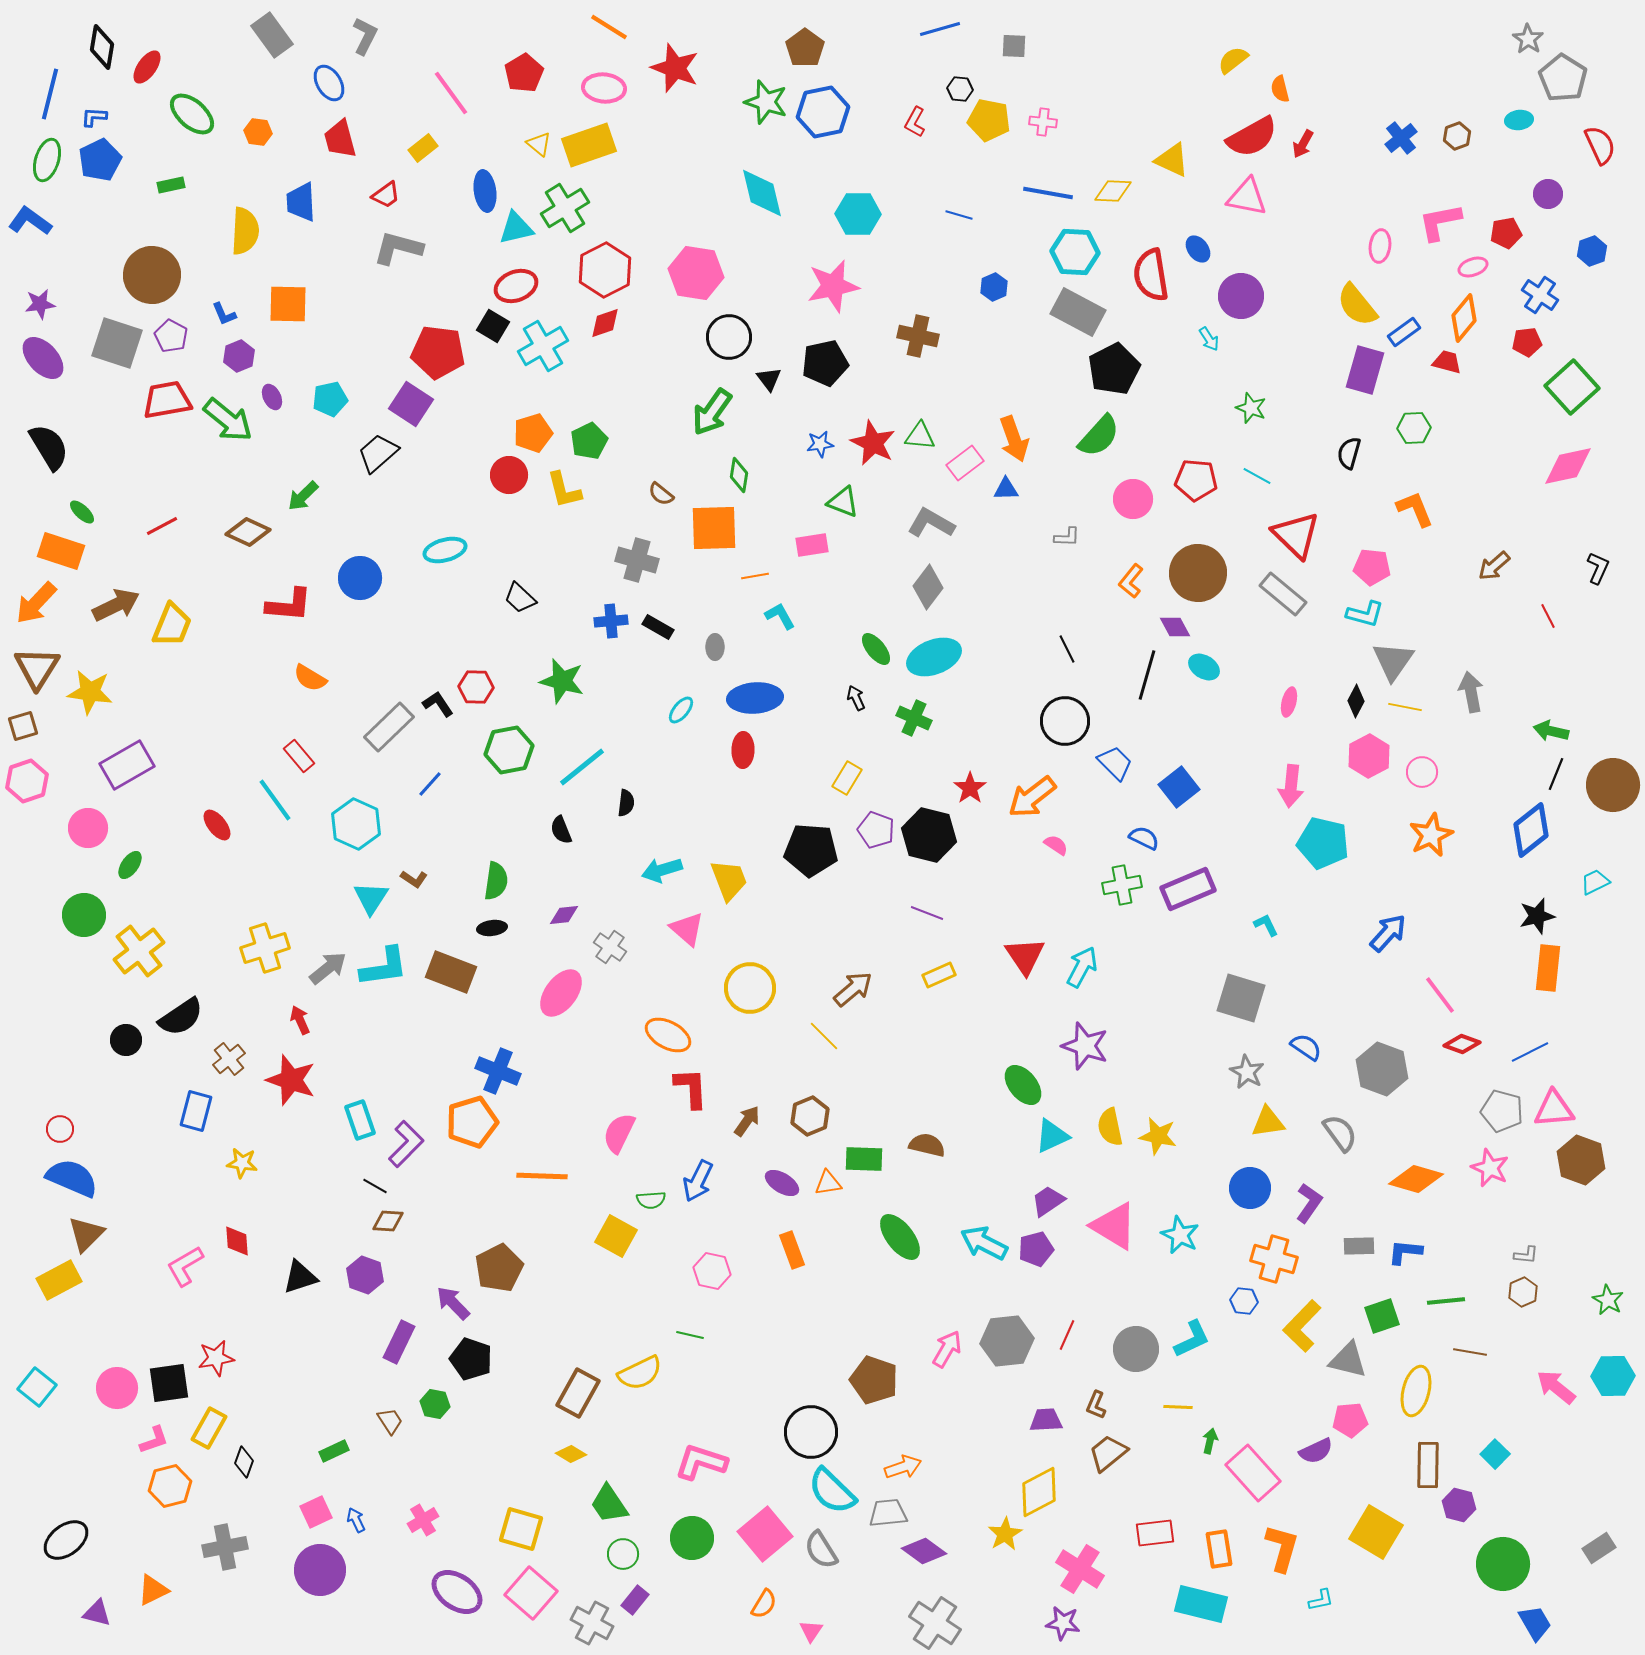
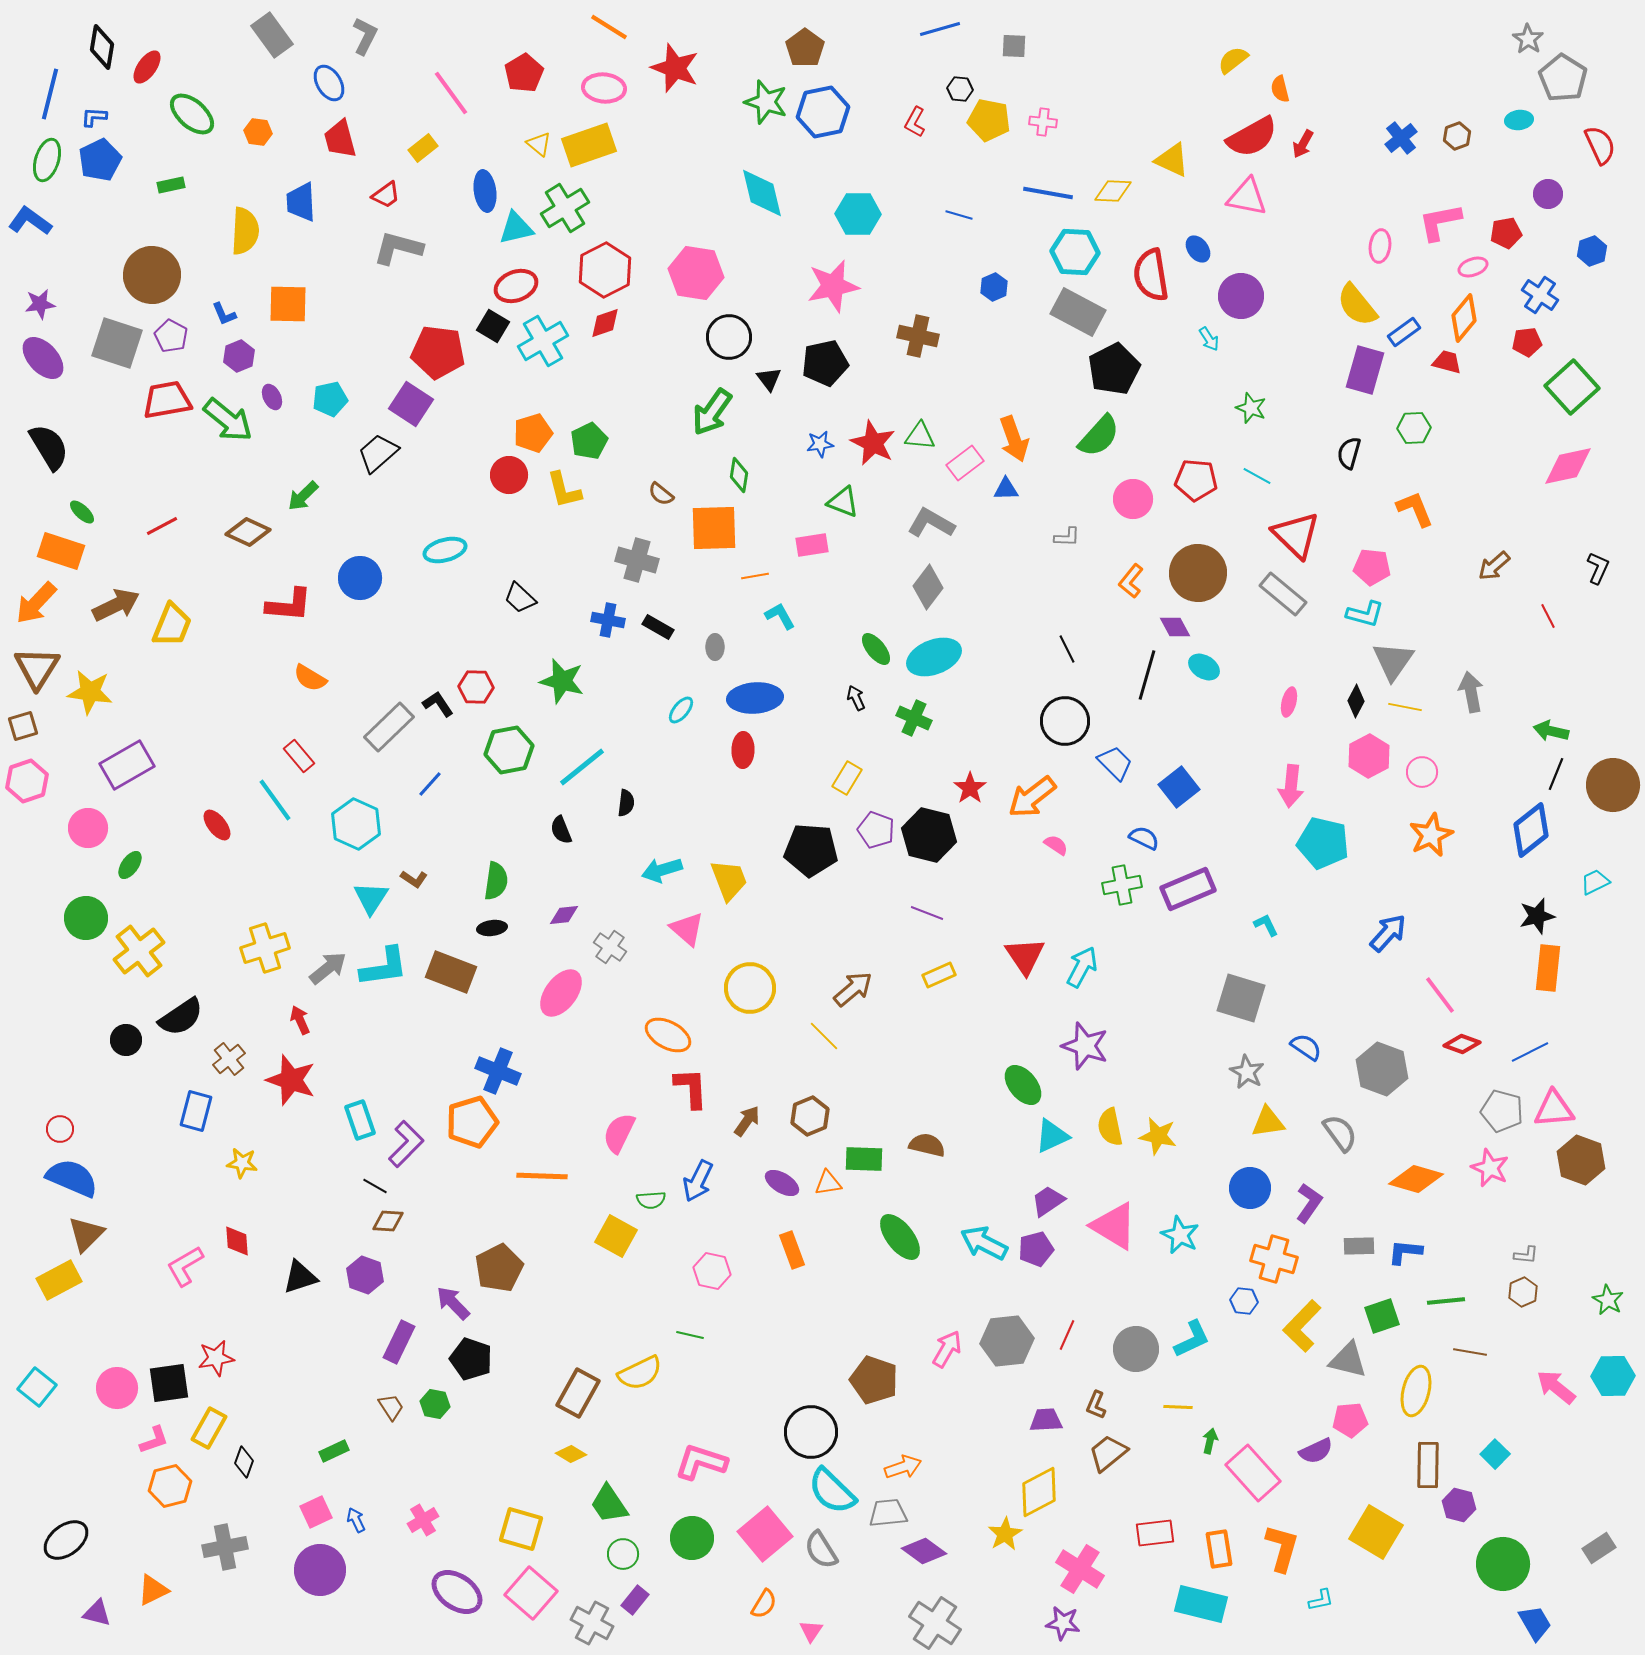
cyan cross at (543, 346): moved 5 px up
blue cross at (611, 621): moved 3 px left, 1 px up; rotated 16 degrees clockwise
green circle at (84, 915): moved 2 px right, 3 px down
brown trapezoid at (390, 1421): moved 1 px right, 14 px up
